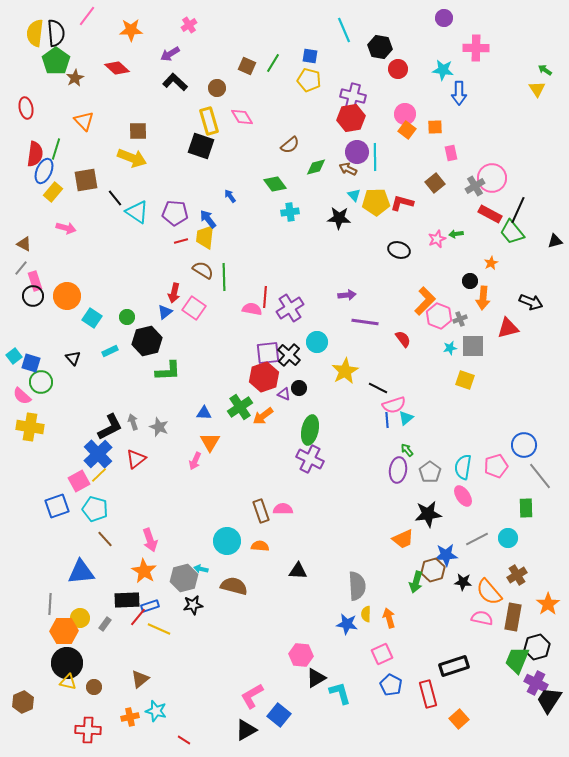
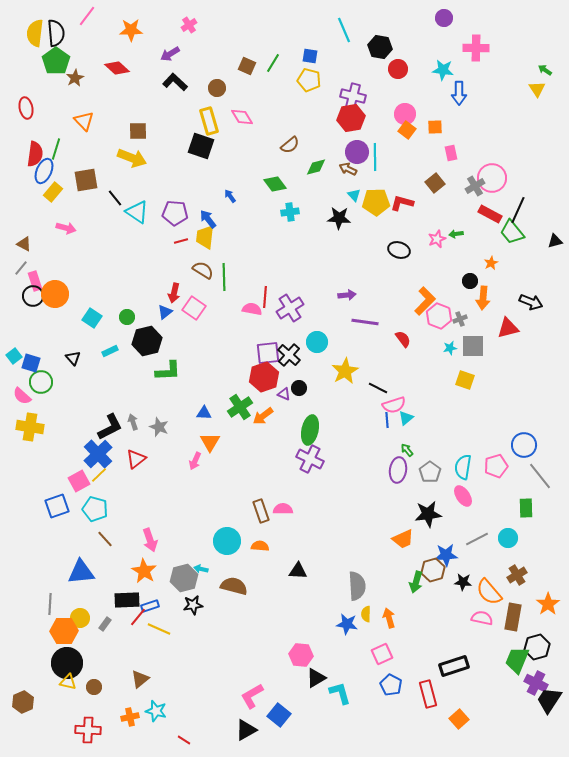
orange circle at (67, 296): moved 12 px left, 2 px up
